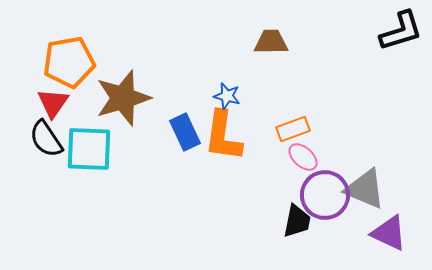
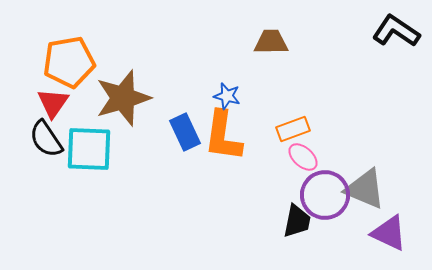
black L-shape: moved 5 px left; rotated 129 degrees counterclockwise
